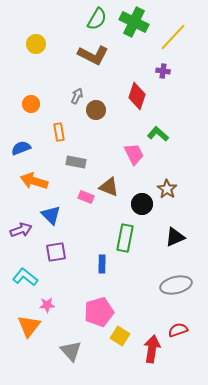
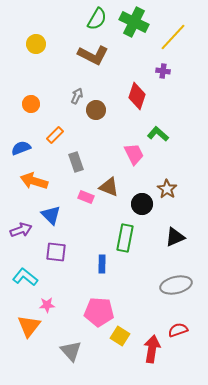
orange rectangle: moved 4 px left, 3 px down; rotated 54 degrees clockwise
gray rectangle: rotated 60 degrees clockwise
purple square: rotated 15 degrees clockwise
pink pentagon: rotated 20 degrees clockwise
